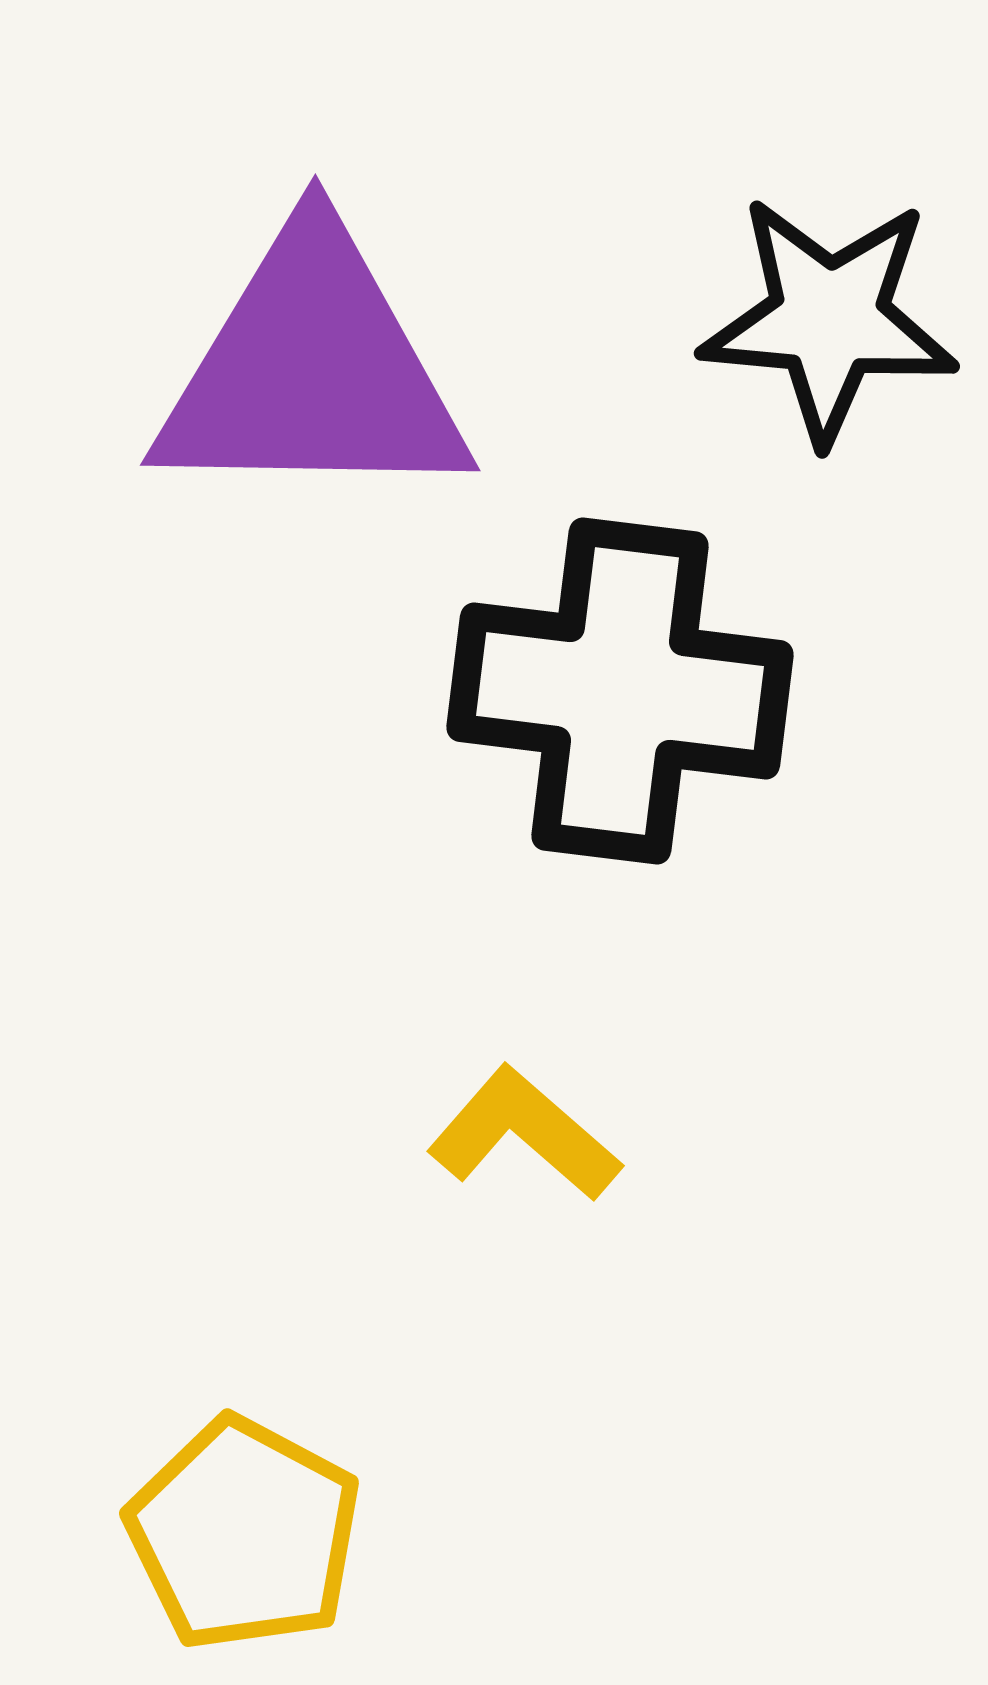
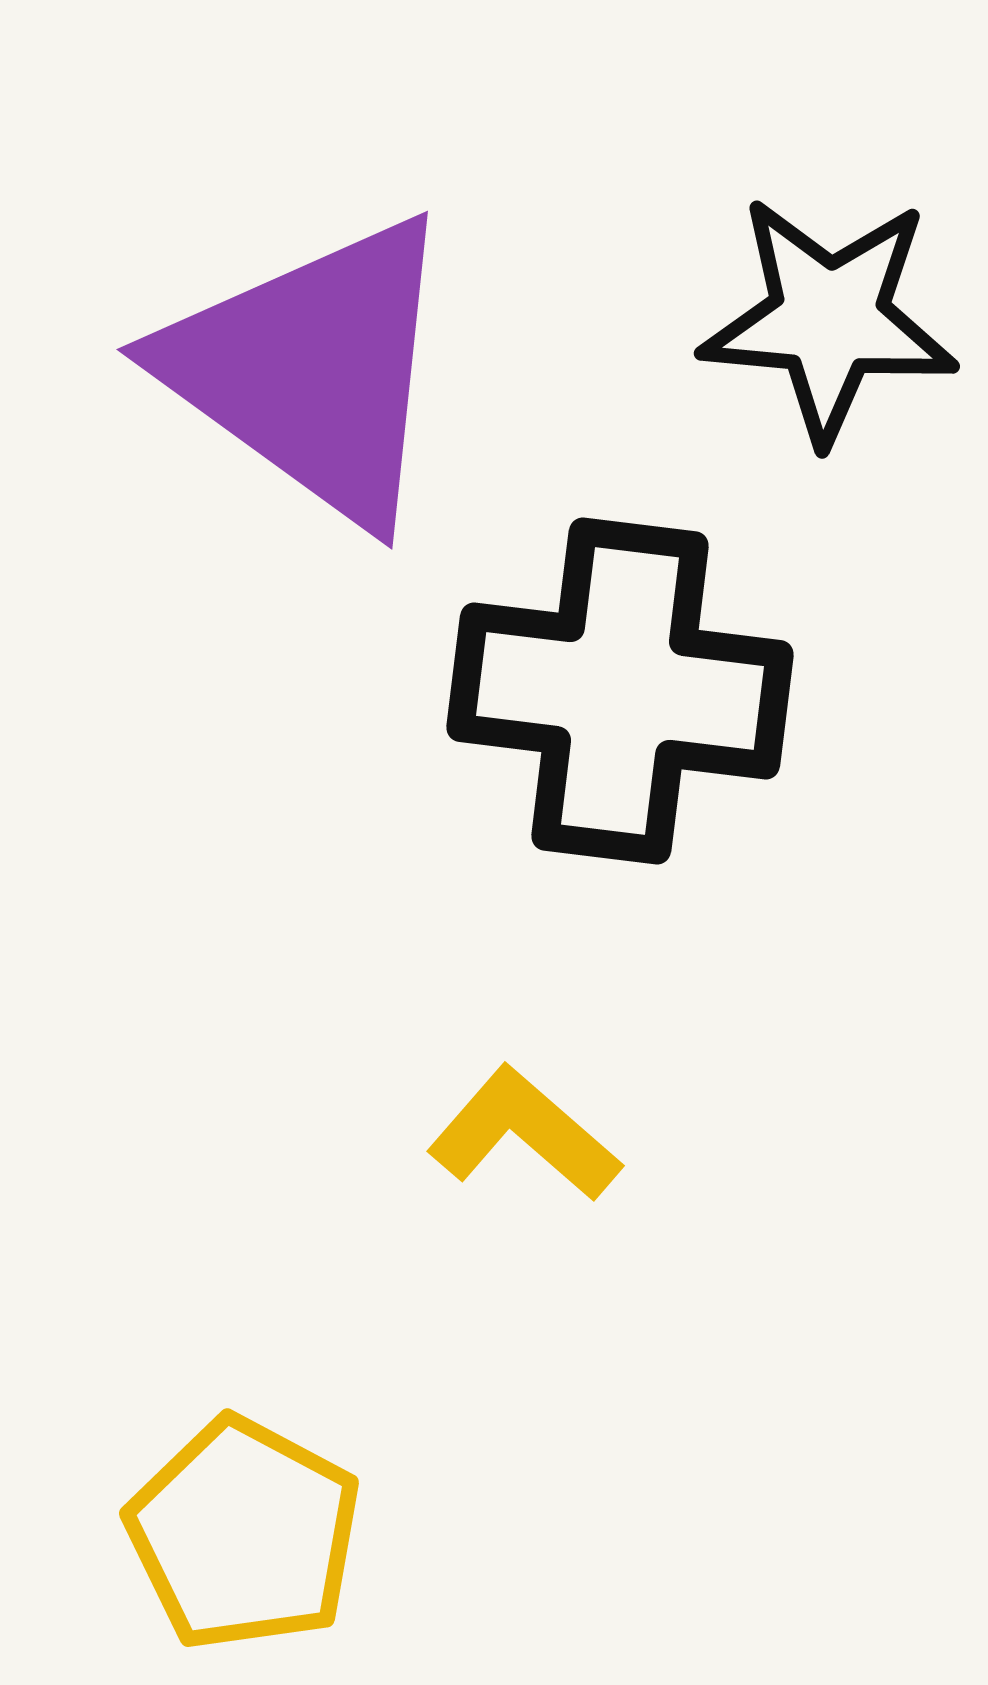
purple triangle: rotated 35 degrees clockwise
